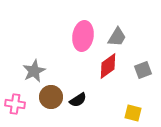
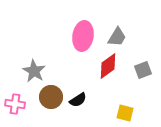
gray star: rotated 15 degrees counterclockwise
yellow square: moved 8 px left
